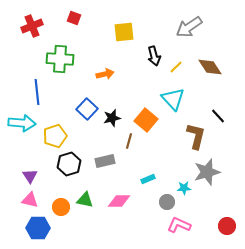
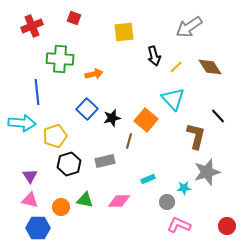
orange arrow: moved 11 px left
